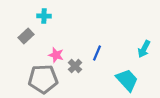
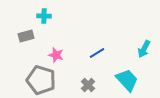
gray rectangle: rotated 28 degrees clockwise
blue line: rotated 35 degrees clockwise
gray cross: moved 13 px right, 19 px down
gray pentagon: moved 2 px left, 1 px down; rotated 20 degrees clockwise
